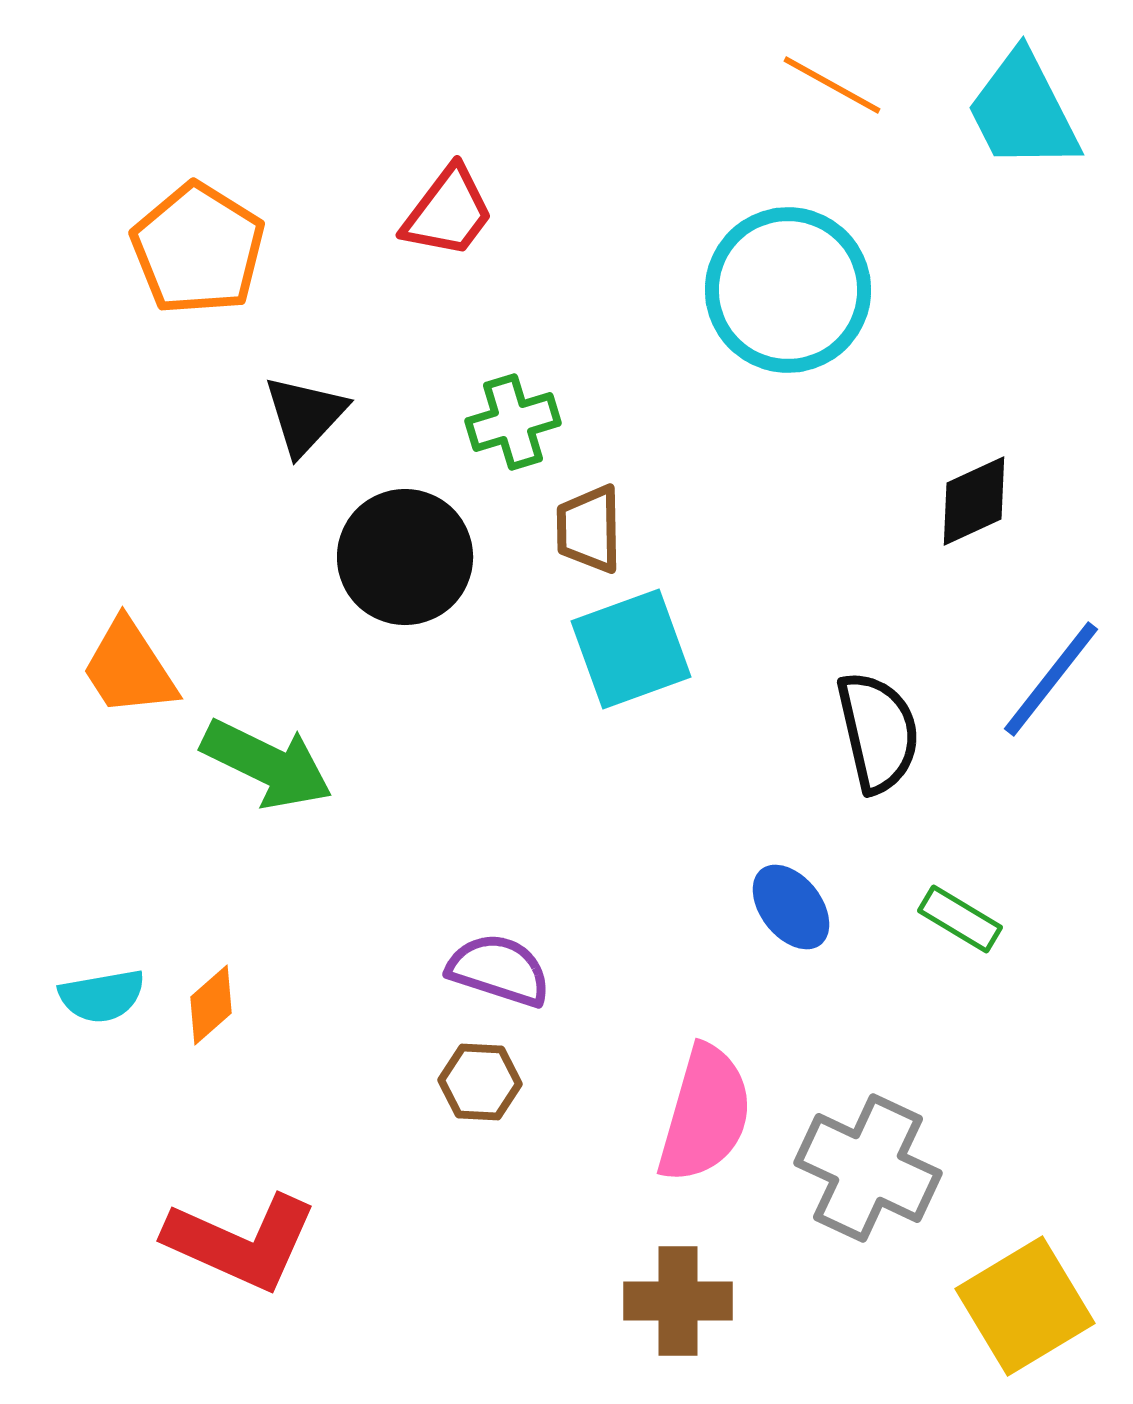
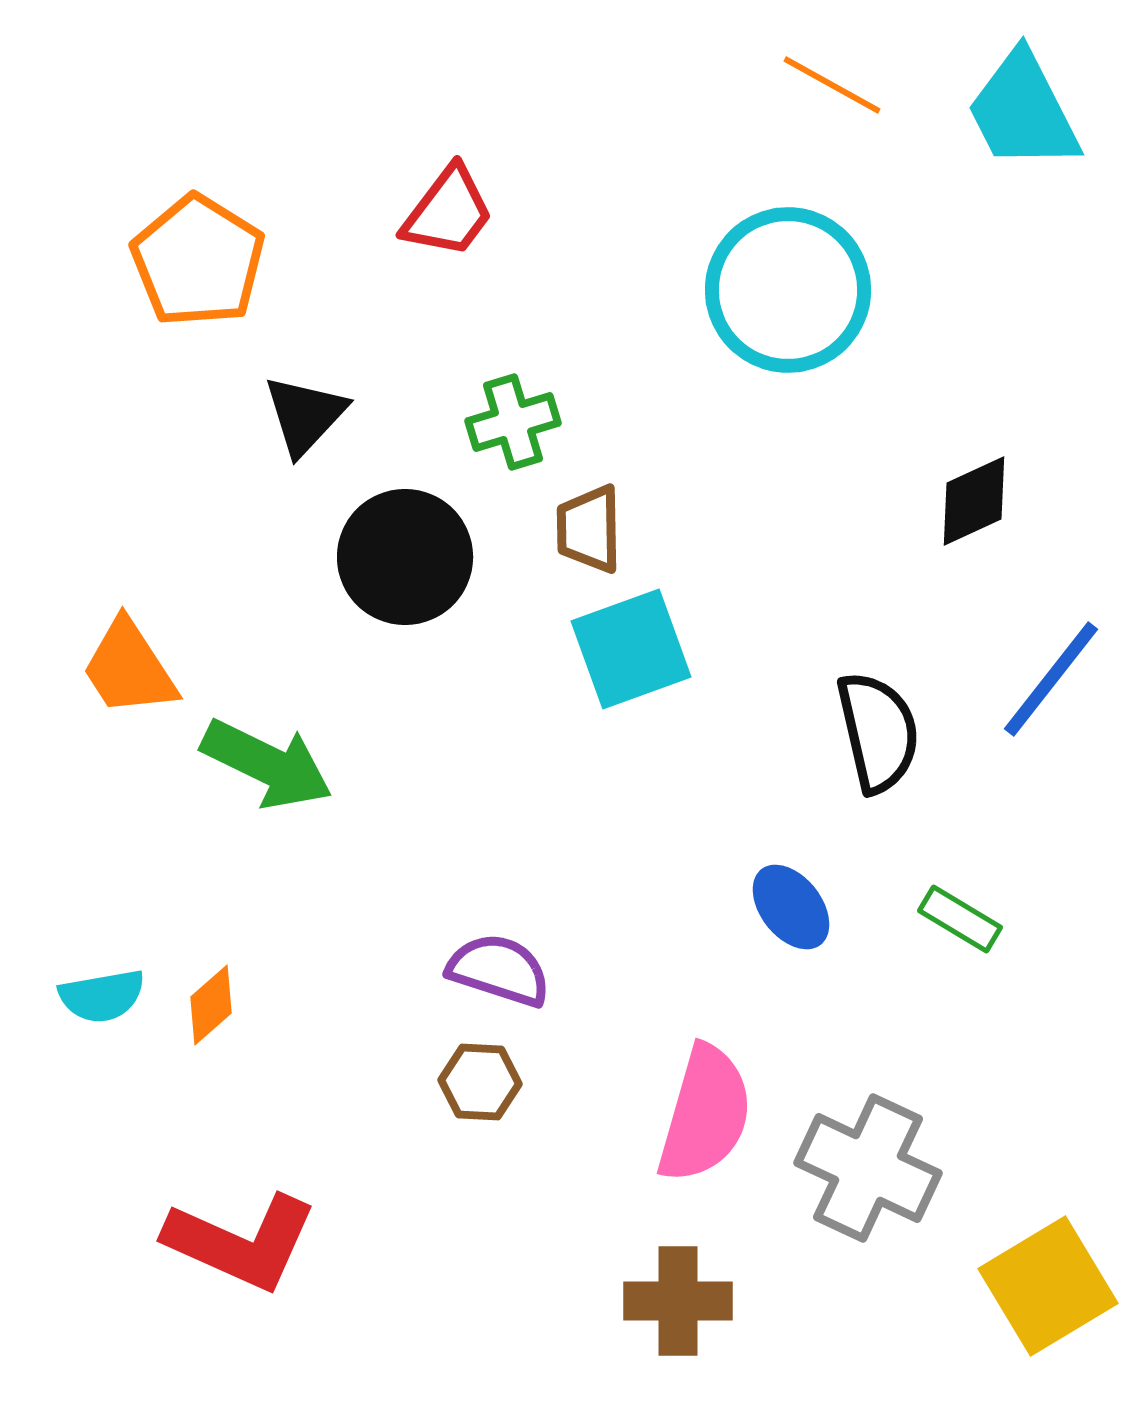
orange pentagon: moved 12 px down
yellow square: moved 23 px right, 20 px up
